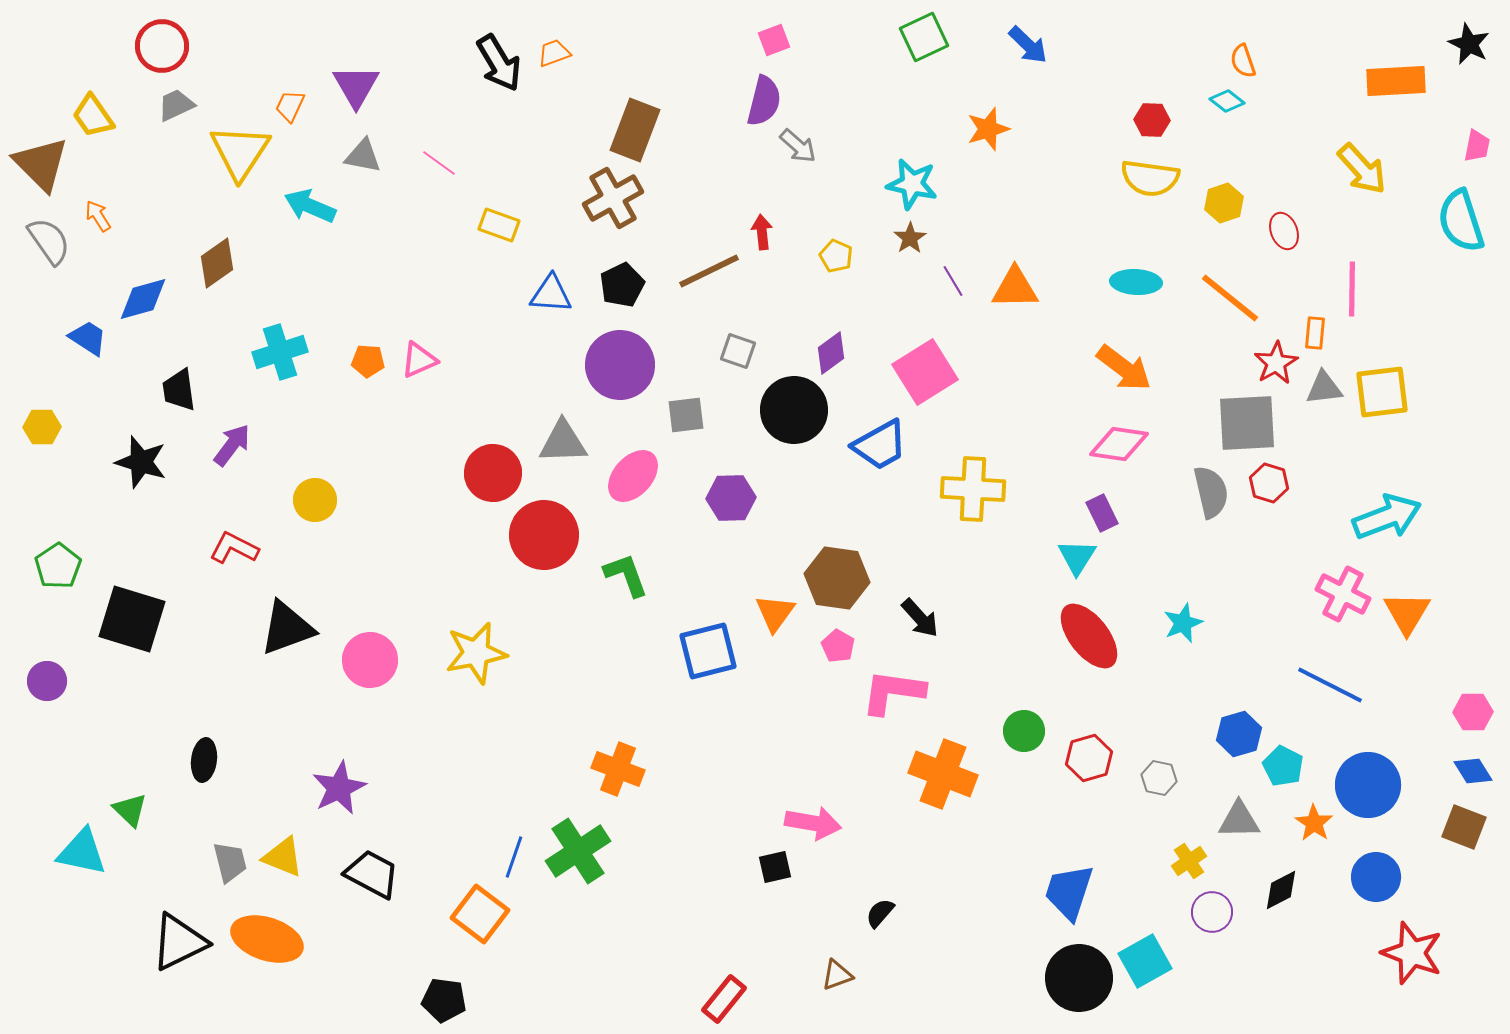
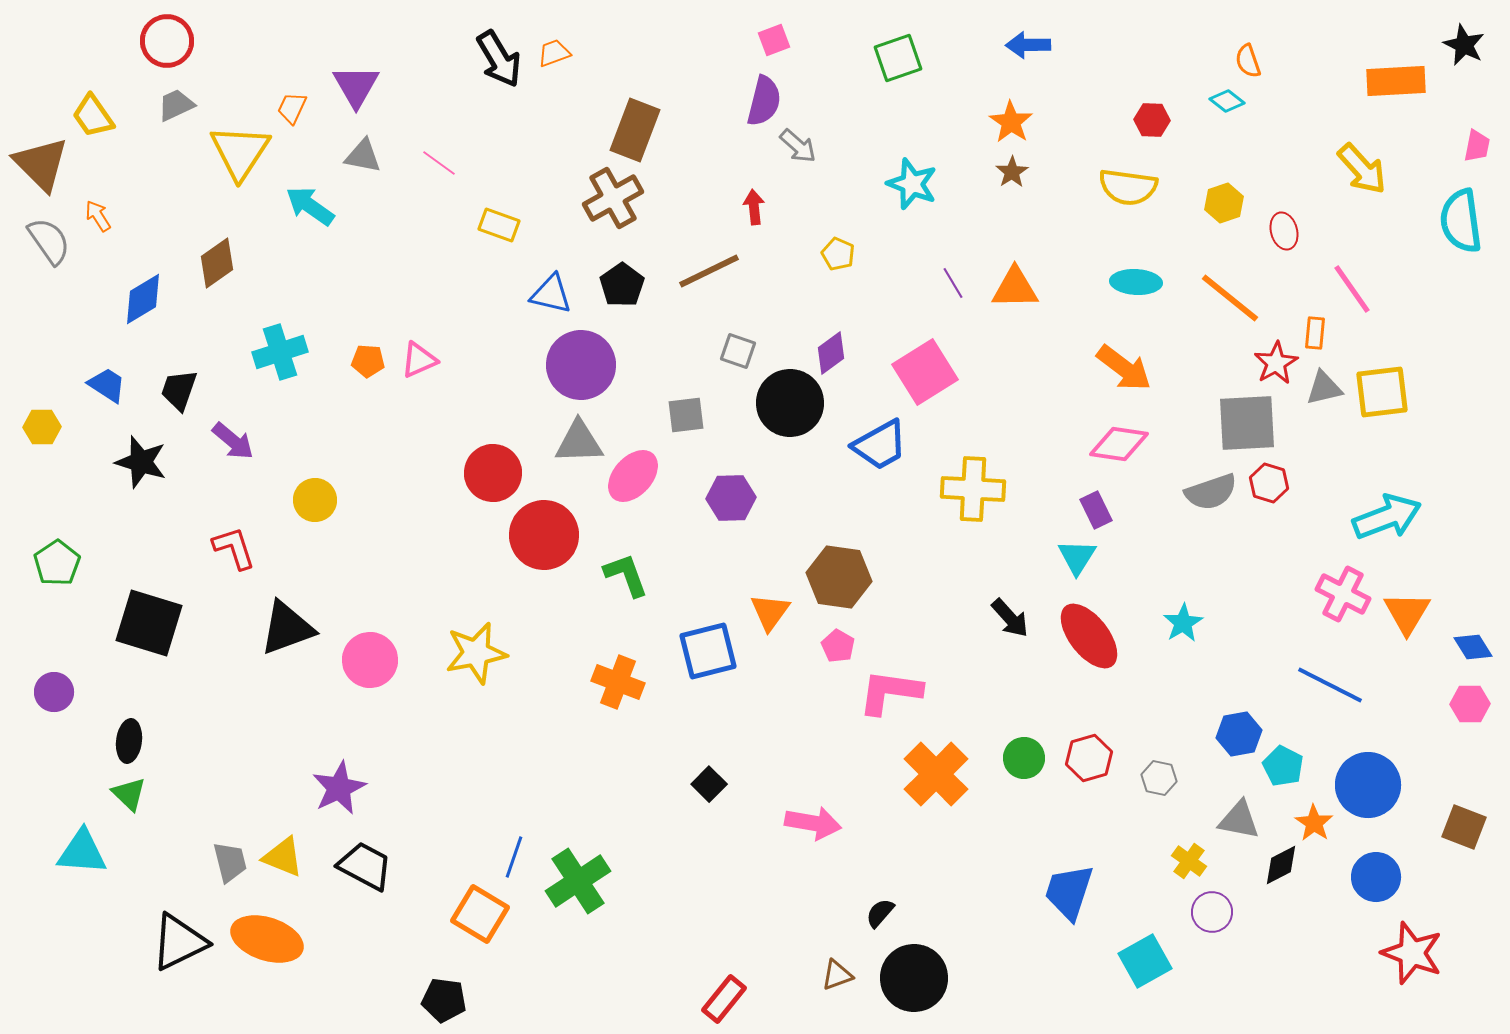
green square at (924, 37): moved 26 px left, 21 px down; rotated 6 degrees clockwise
black star at (1469, 44): moved 5 px left, 1 px down
blue arrow at (1028, 45): rotated 135 degrees clockwise
red circle at (162, 46): moved 5 px right, 5 px up
orange semicircle at (1243, 61): moved 5 px right
black arrow at (499, 63): moved 4 px up
orange trapezoid at (290, 106): moved 2 px right, 2 px down
orange star at (988, 129): moved 23 px right, 7 px up; rotated 21 degrees counterclockwise
yellow semicircle at (1150, 178): moved 22 px left, 9 px down
cyan star at (912, 184): rotated 9 degrees clockwise
cyan arrow at (310, 206): rotated 12 degrees clockwise
cyan semicircle at (1461, 221): rotated 10 degrees clockwise
red ellipse at (1284, 231): rotated 6 degrees clockwise
red arrow at (762, 232): moved 8 px left, 25 px up
brown star at (910, 238): moved 102 px right, 66 px up
yellow pentagon at (836, 256): moved 2 px right, 2 px up
purple line at (953, 281): moved 2 px down
black pentagon at (622, 285): rotated 9 degrees counterclockwise
pink line at (1352, 289): rotated 36 degrees counterclockwise
blue triangle at (551, 294): rotated 9 degrees clockwise
blue diamond at (143, 299): rotated 16 degrees counterclockwise
blue trapezoid at (88, 338): moved 19 px right, 47 px down
purple circle at (620, 365): moved 39 px left
gray triangle at (1324, 388): rotated 6 degrees counterclockwise
black trapezoid at (179, 390): rotated 27 degrees clockwise
black circle at (794, 410): moved 4 px left, 7 px up
gray triangle at (563, 442): moved 16 px right
purple arrow at (232, 445): moved 1 px right, 4 px up; rotated 93 degrees clockwise
gray semicircle at (1211, 492): rotated 84 degrees clockwise
purple rectangle at (1102, 513): moved 6 px left, 3 px up
red L-shape at (234, 548): rotated 45 degrees clockwise
green pentagon at (58, 566): moved 1 px left, 3 px up
brown hexagon at (837, 578): moved 2 px right, 1 px up
orange triangle at (775, 613): moved 5 px left, 1 px up
black arrow at (920, 618): moved 90 px right
black square at (132, 619): moved 17 px right, 4 px down
cyan star at (1183, 623): rotated 9 degrees counterclockwise
purple circle at (47, 681): moved 7 px right, 11 px down
pink L-shape at (893, 692): moved 3 px left
pink hexagon at (1473, 712): moved 3 px left, 8 px up
green circle at (1024, 731): moved 27 px down
blue hexagon at (1239, 734): rotated 6 degrees clockwise
black ellipse at (204, 760): moved 75 px left, 19 px up
orange cross at (618, 769): moved 87 px up
blue diamond at (1473, 771): moved 124 px up
orange cross at (943, 774): moved 7 px left; rotated 24 degrees clockwise
green triangle at (130, 810): moved 1 px left, 16 px up
gray triangle at (1239, 820): rotated 12 degrees clockwise
green cross at (578, 851): moved 30 px down
cyan triangle at (82, 852): rotated 8 degrees counterclockwise
yellow cross at (1189, 861): rotated 20 degrees counterclockwise
black square at (775, 867): moved 66 px left, 83 px up; rotated 32 degrees counterclockwise
black trapezoid at (372, 874): moved 7 px left, 8 px up
black diamond at (1281, 890): moved 25 px up
orange square at (480, 914): rotated 6 degrees counterclockwise
black circle at (1079, 978): moved 165 px left
